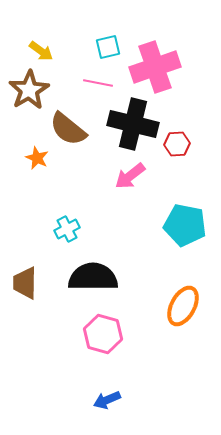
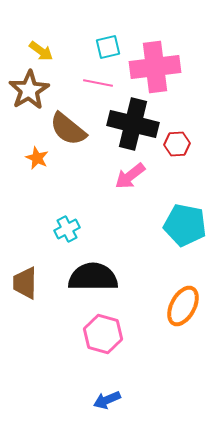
pink cross: rotated 12 degrees clockwise
